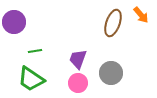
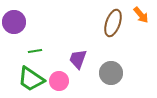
pink circle: moved 19 px left, 2 px up
